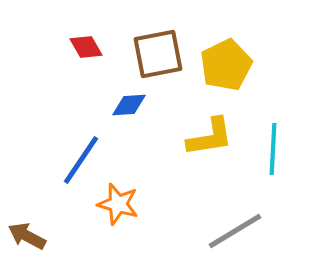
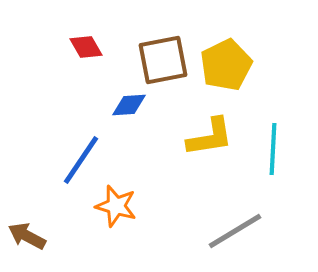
brown square: moved 5 px right, 6 px down
orange star: moved 2 px left, 2 px down
